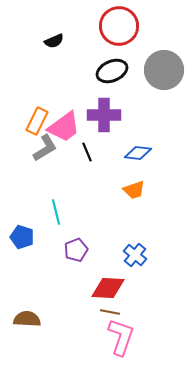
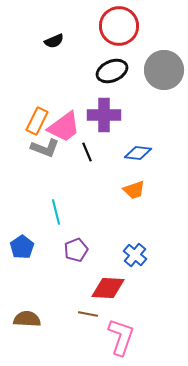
gray L-shape: rotated 52 degrees clockwise
blue pentagon: moved 10 px down; rotated 20 degrees clockwise
brown line: moved 22 px left, 2 px down
